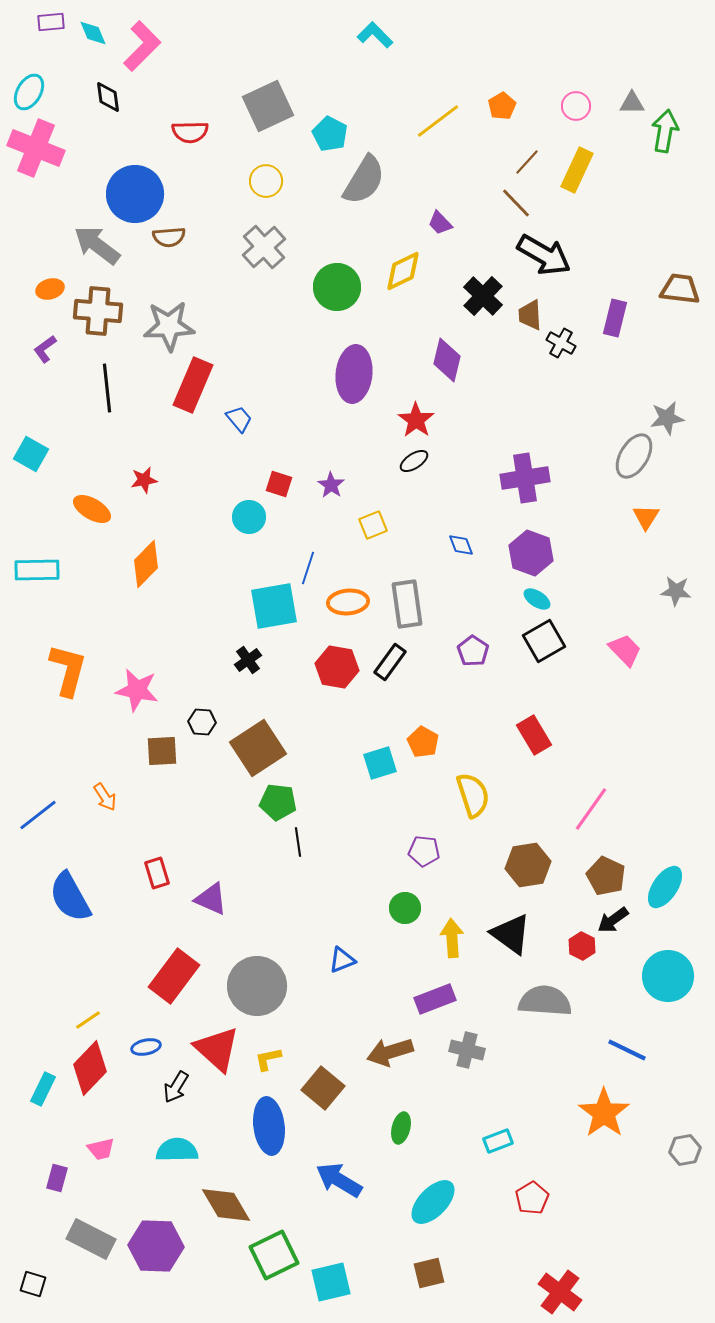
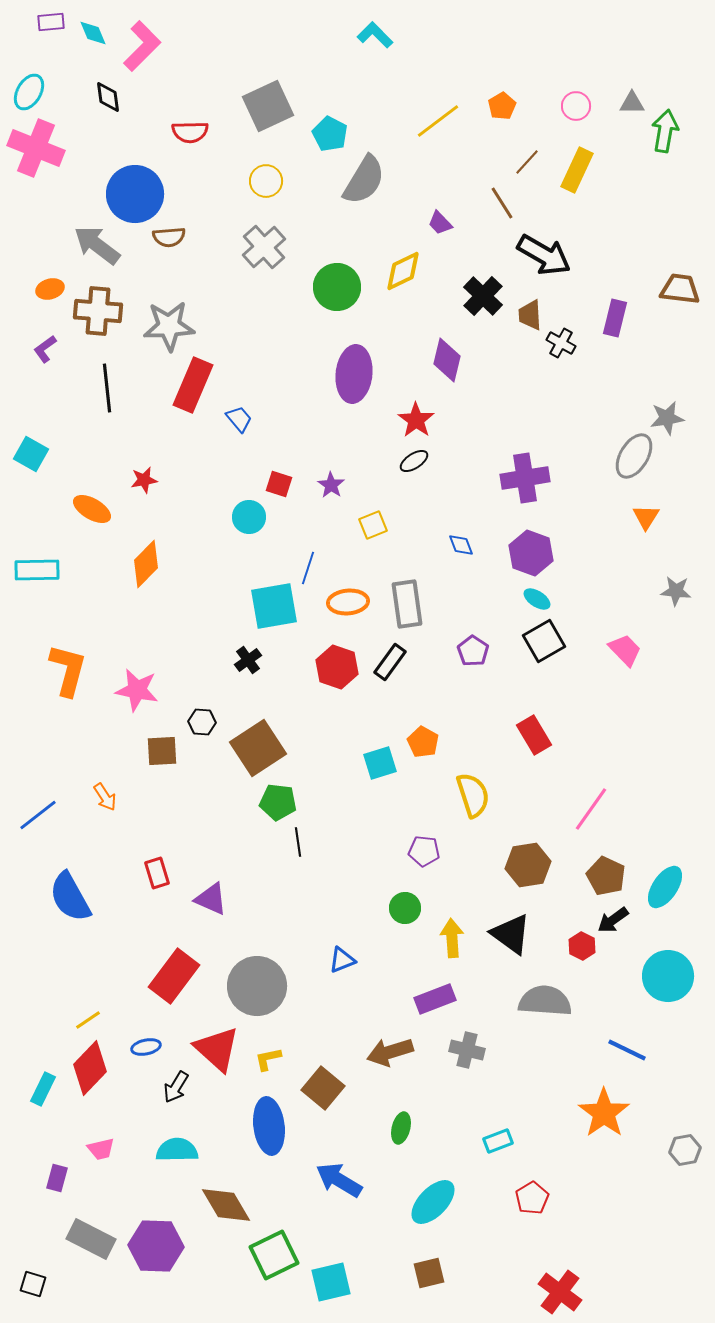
brown line at (516, 203): moved 14 px left; rotated 12 degrees clockwise
red hexagon at (337, 667): rotated 9 degrees clockwise
